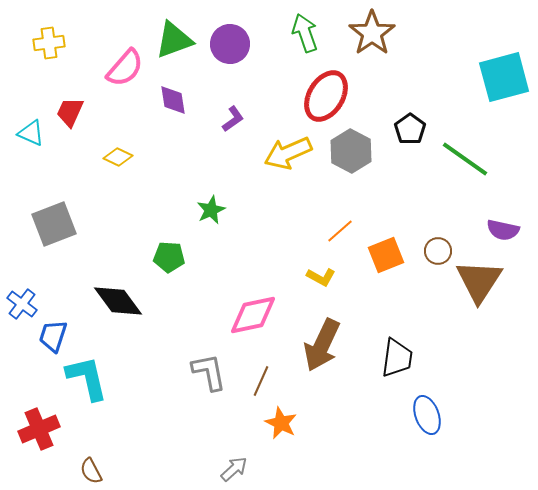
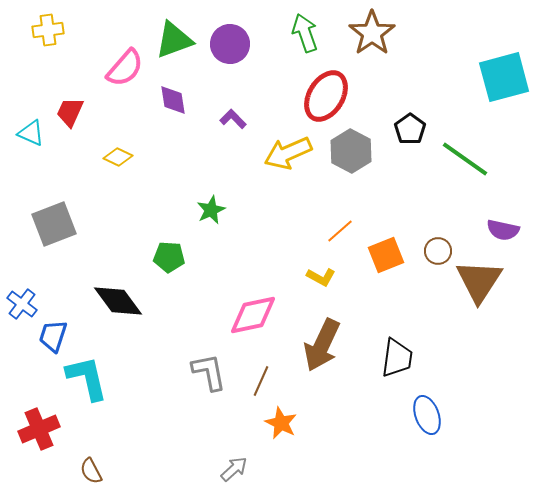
yellow cross: moved 1 px left, 13 px up
purple L-shape: rotated 100 degrees counterclockwise
